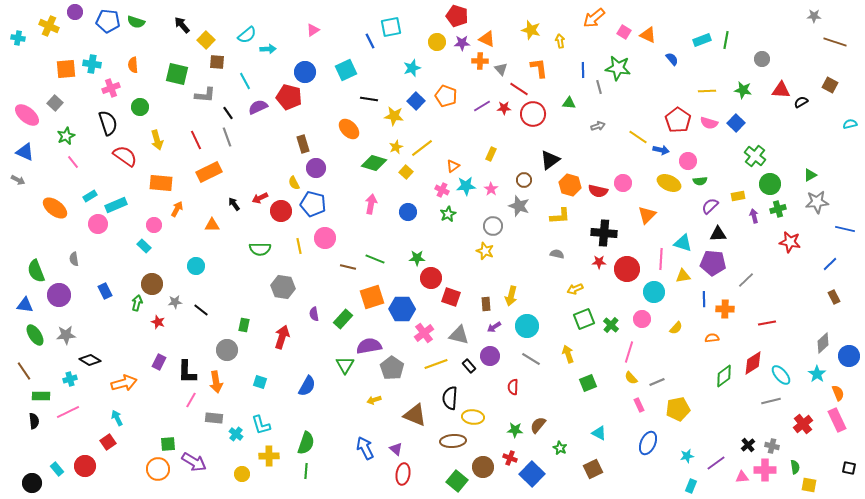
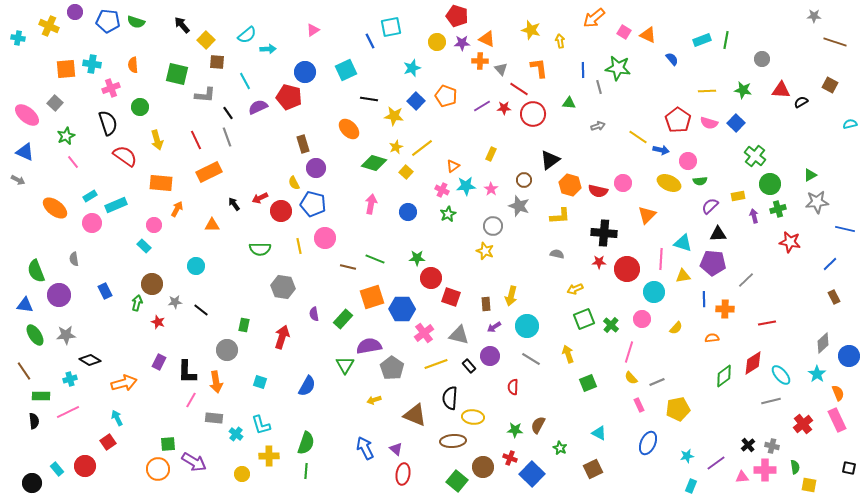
pink circle at (98, 224): moved 6 px left, 1 px up
brown semicircle at (538, 425): rotated 12 degrees counterclockwise
